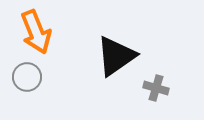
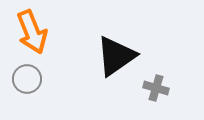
orange arrow: moved 4 px left
gray circle: moved 2 px down
